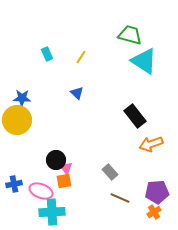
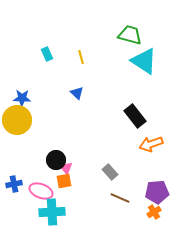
yellow line: rotated 48 degrees counterclockwise
